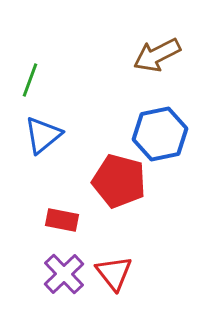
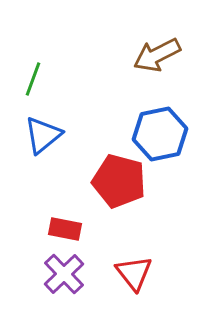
green line: moved 3 px right, 1 px up
red rectangle: moved 3 px right, 9 px down
red triangle: moved 20 px right
